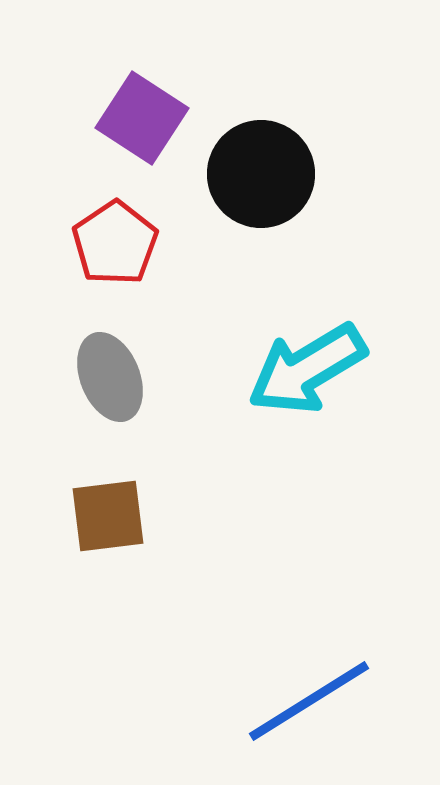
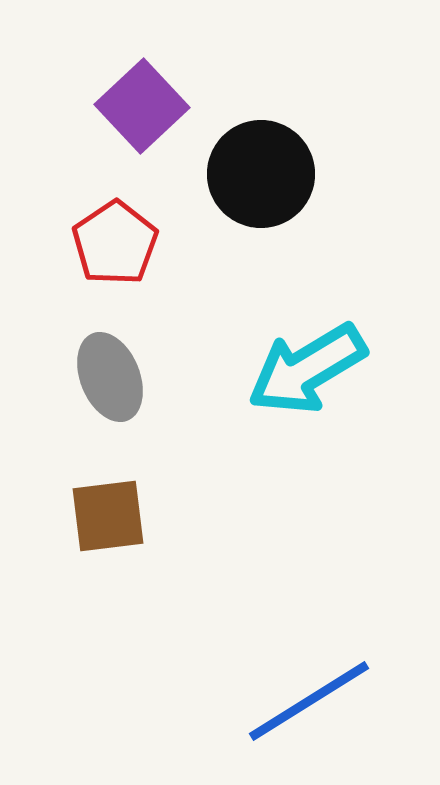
purple square: moved 12 px up; rotated 14 degrees clockwise
